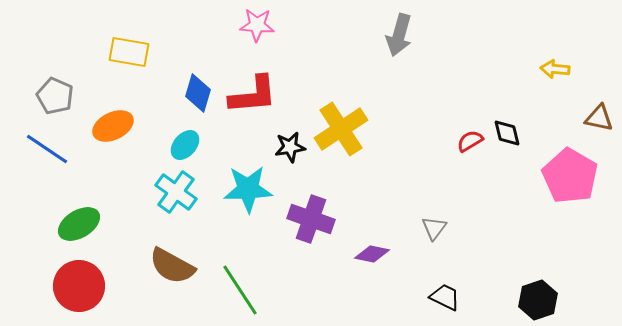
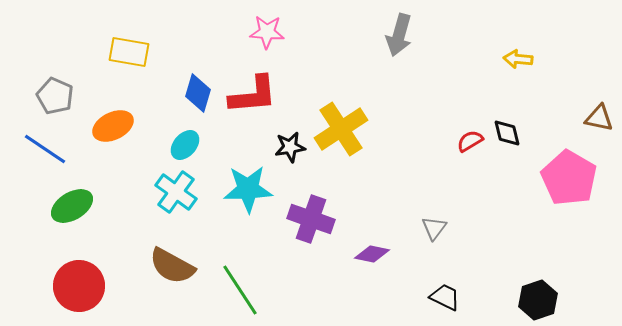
pink star: moved 10 px right, 7 px down
yellow arrow: moved 37 px left, 10 px up
blue line: moved 2 px left
pink pentagon: moved 1 px left, 2 px down
green ellipse: moved 7 px left, 18 px up
